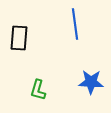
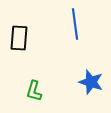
blue star: rotated 15 degrees clockwise
green L-shape: moved 4 px left, 1 px down
